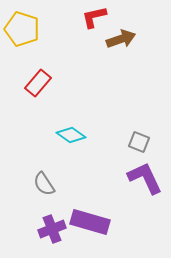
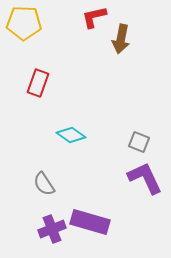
yellow pentagon: moved 2 px right, 6 px up; rotated 16 degrees counterclockwise
brown arrow: rotated 120 degrees clockwise
red rectangle: rotated 20 degrees counterclockwise
